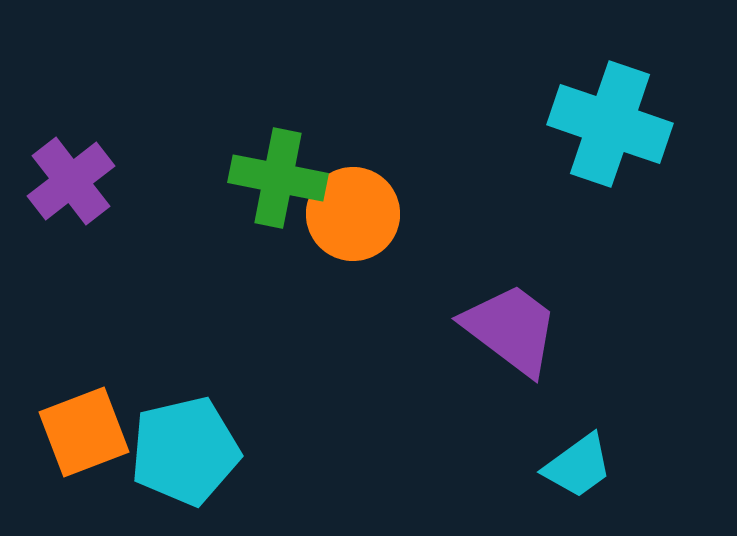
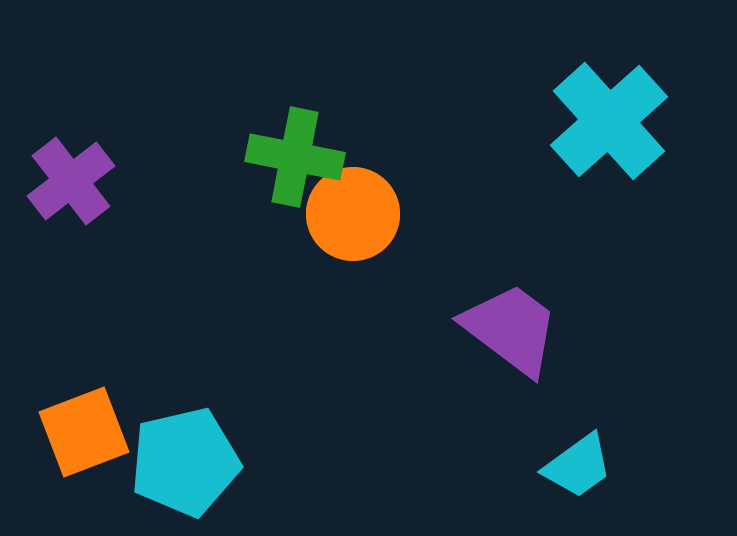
cyan cross: moved 1 px left, 3 px up; rotated 29 degrees clockwise
green cross: moved 17 px right, 21 px up
cyan pentagon: moved 11 px down
